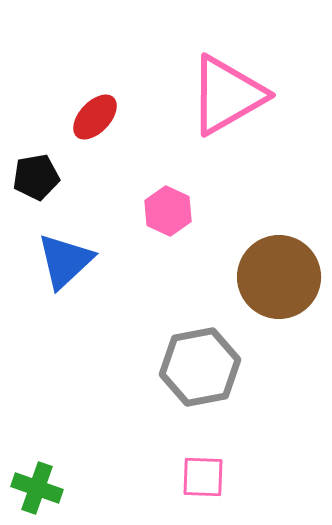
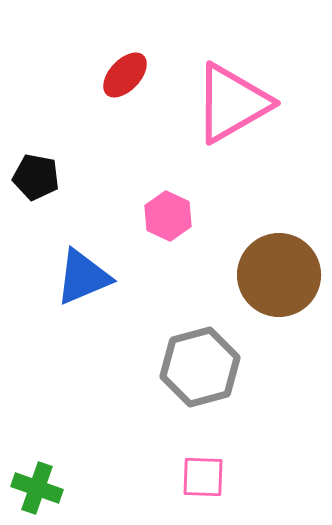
pink triangle: moved 5 px right, 8 px down
red ellipse: moved 30 px right, 42 px up
black pentagon: rotated 21 degrees clockwise
pink hexagon: moved 5 px down
blue triangle: moved 18 px right, 16 px down; rotated 20 degrees clockwise
brown circle: moved 2 px up
gray hexagon: rotated 4 degrees counterclockwise
